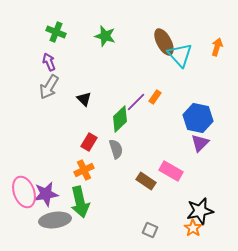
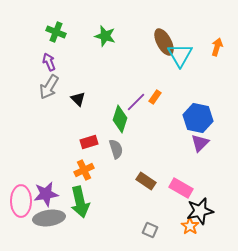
cyan triangle: rotated 12 degrees clockwise
black triangle: moved 6 px left
green diamond: rotated 28 degrees counterclockwise
red rectangle: rotated 42 degrees clockwise
pink rectangle: moved 10 px right, 17 px down
pink ellipse: moved 3 px left, 9 px down; rotated 20 degrees clockwise
gray ellipse: moved 6 px left, 2 px up
orange star: moved 3 px left, 2 px up
